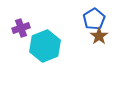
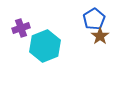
brown star: moved 1 px right
